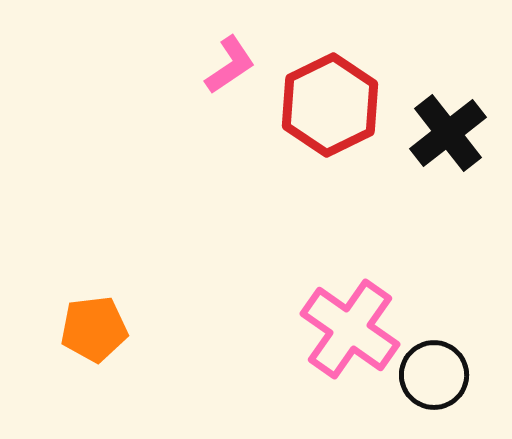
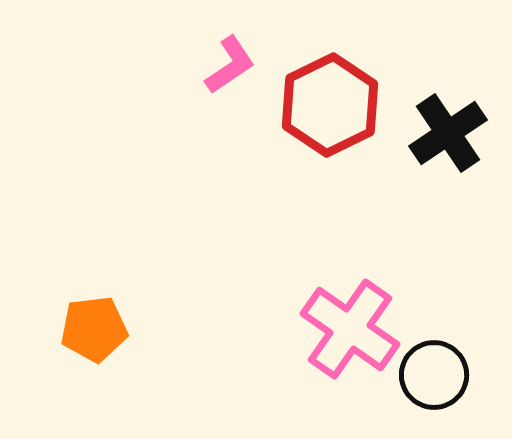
black cross: rotated 4 degrees clockwise
